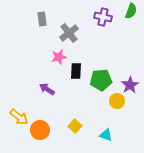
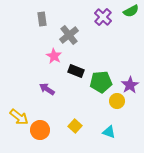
green semicircle: rotated 42 degrees clockwise
purple cross: rotated 30 degrees clockwise
gray cross: moved 2 px down
pink star: moved 5 px left, 1 px up; rotated 28 degrees counterclockwise
black rectangle: rotated 70 degrees counterclockwise
green pentagon: moved 2 px down
cyan triangle: moved 3 px right, 3 px up
